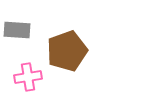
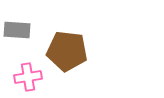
brown pentagon: rotated 27 degrees clockwise
